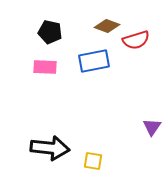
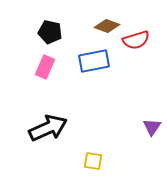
pink rectangle: rotated 70 degrees counterclockwise
black arrow: moved 2 px left, 20 px up; rotated 30 degrees counterclockwise
